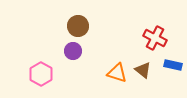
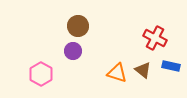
blue rectangle: moved 2 px left, 1 px down
